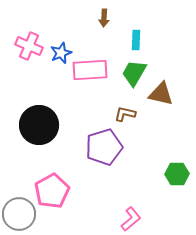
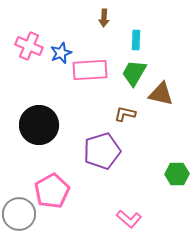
purple pentagon: moved 2 px left, 4 px down
pink L-shape: moved 2 px left; rotated 80 degrees clockwise
